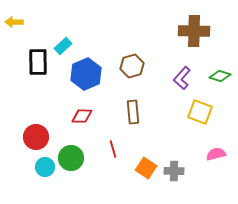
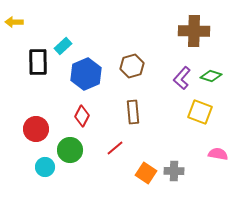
green diamond: moved 9 px left
red diamond: rotated 65 degrees counterclockwise
red circle: moved 8 px up
red line: moved 2 px right, 1 px up; rotated 66 degrees clockwise
pink semicircle: moved 2 px right; rotated 24 degrees clockwise
green circle: moved 1 px left, 8 px up
orange square: moved 5 px down
